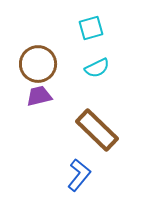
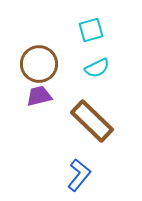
cyan square: moved 2 px down
brown circle: moved 1 px right
brown rectangle: moved 5 px left, 9 px up
